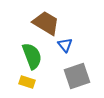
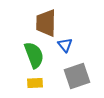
brown trapezoid: rotated 120 degrees counterclockwise
green semicircle: moved 2 px right, 1 px up
yellow rectangle: moved 8 px right, 1 px down; rotated 21 degrees counterclockwise
